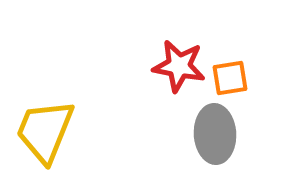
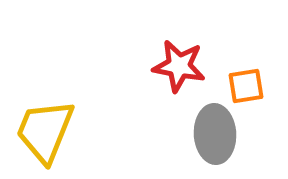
orange square: moved 16 px right, 8 px down
